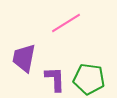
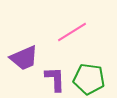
pink line: moved 6 px right, 9 px down
purple trapezoid: rotated 124 degrees counterclockwise
